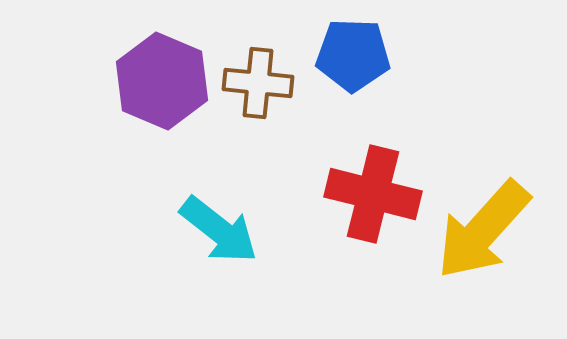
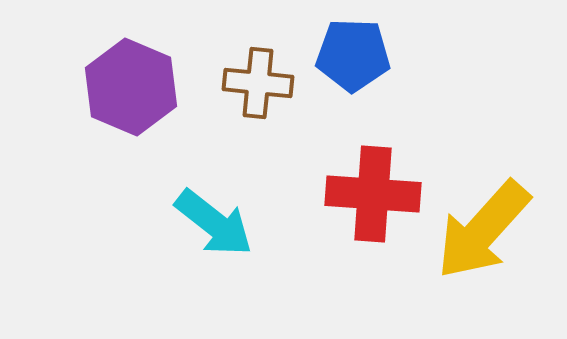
purple hexagon: moved 31 px left, 6 px down
red cross: rotated 10 degrees counterclockwise
cyan arrow: moved 5 px left, 7 px up
